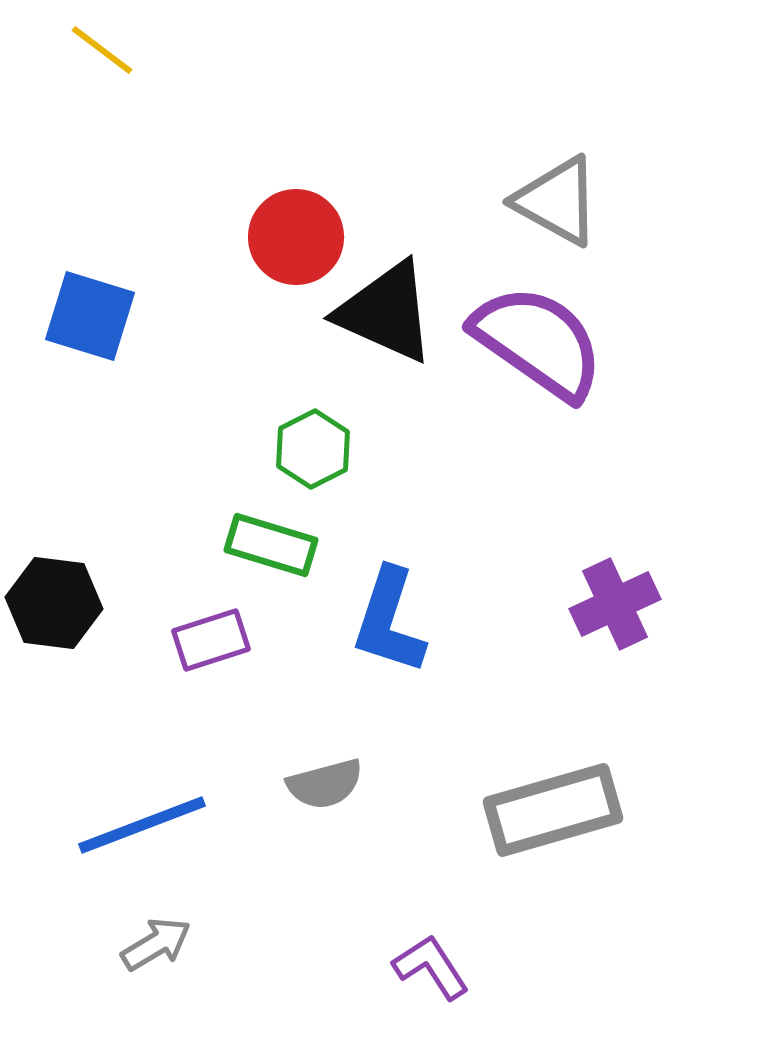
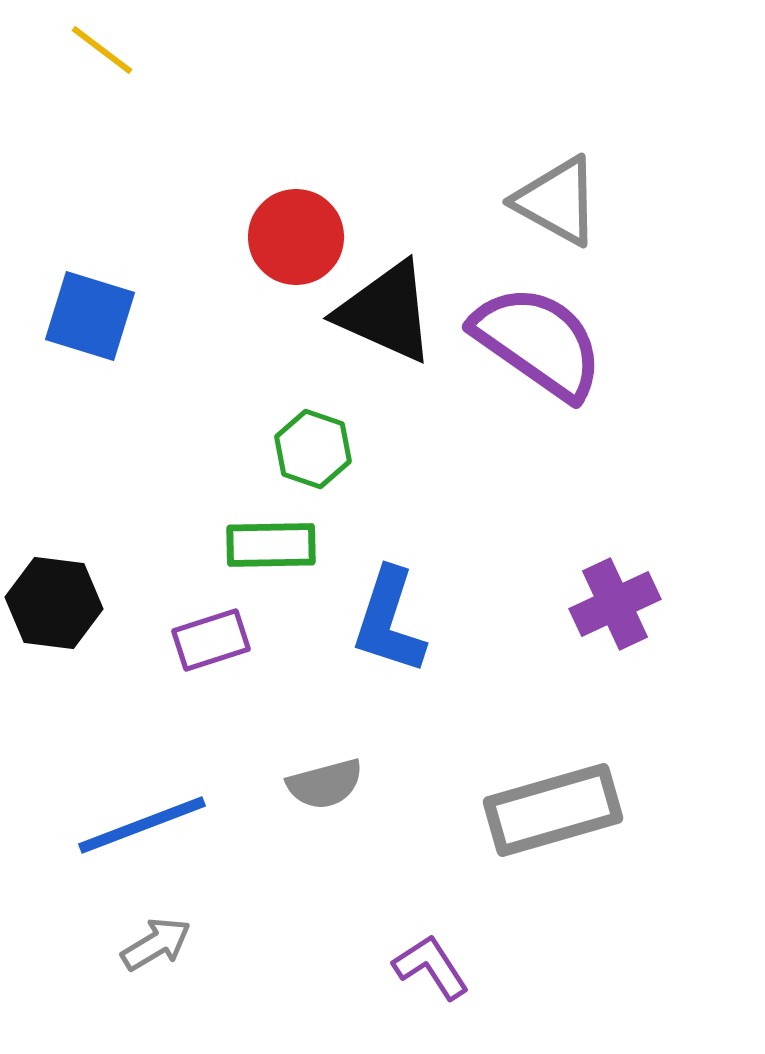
green hexagon: rotated 14 degrees counterclockwise
green rectangle: rotated 18 degrees counterclockwise
